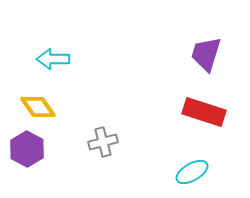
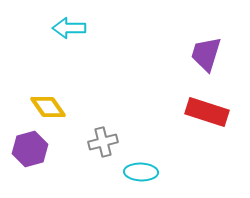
cyan arrow: moved 16 px right, 31 px up
yellow diamond: moved 10 px right
red rectangle: moved 3 px right
purple hexagon: moved 3 px right; rotated 16 degrees clockwise
cyan ellipse: moved 51 px left; rotated 32 degrees clockwise
